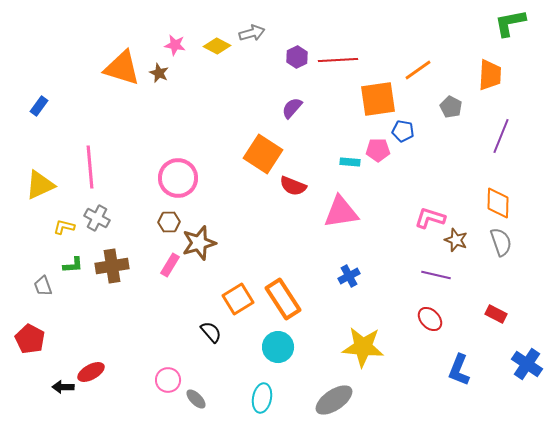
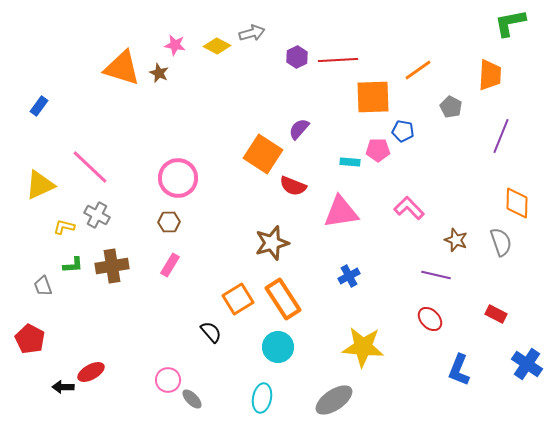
orange square at (378, 99): moved 5 px left, 2 px up; rotated 6 degrees clockwise
purple semicircle at (292, 108): moved 7 px right, 21 px down
pink line at (90, 167): rotated 42 degrees counterclockwise
orange diamond at (498, 203): moved 19 px right
gray cross at (97, 218): moved 3 px up
pink L-shape at (430, 218): moved 21 px left, 10 px up; rotated 28 degrees clockwise
brown star at (199, 243): moved 73 px right
gray ellipse at (196, 399): moved 4 px left
